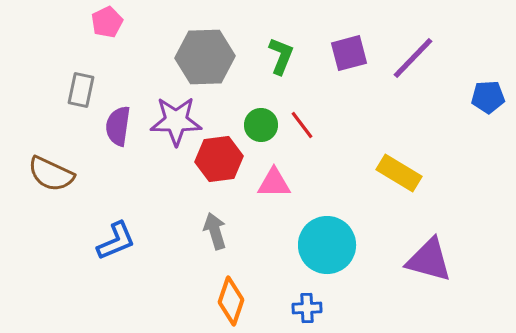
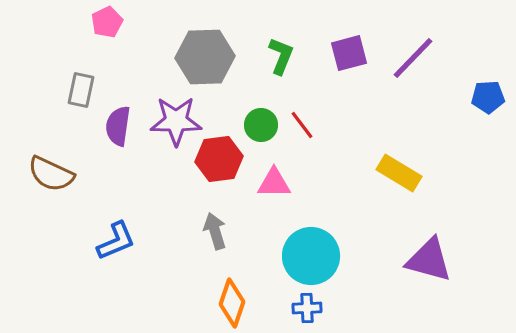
cyan circle: moved 16 px left, 11 px down
orange diamond: moved 1 px right, 2 px down
